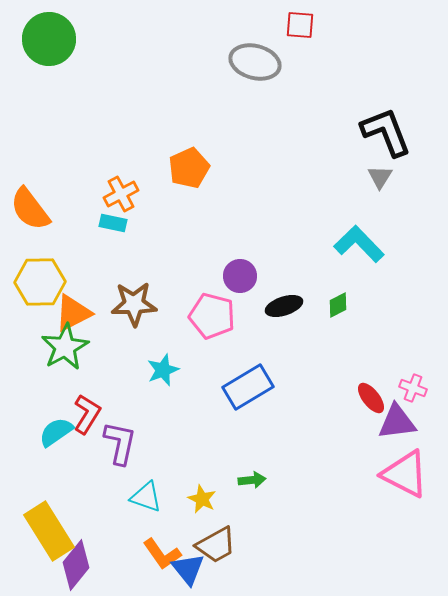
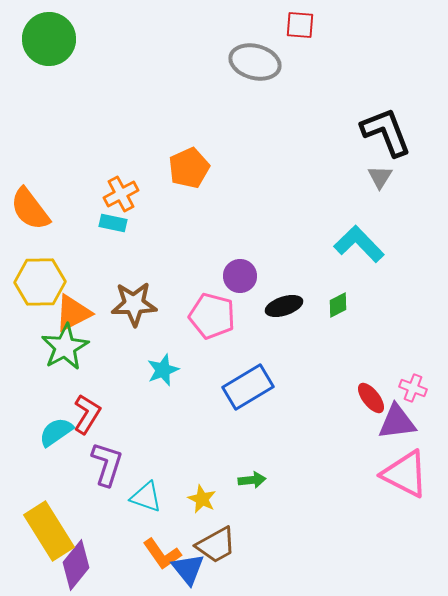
purple L-shape: moved 13 px left, 21 px down; rotated 6 degrees clockwise
